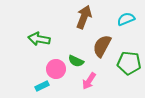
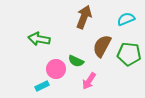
green pentagon: moved 9 px up
